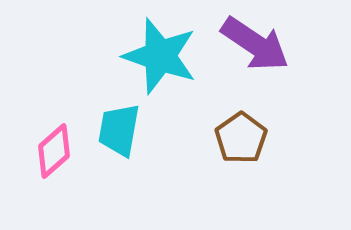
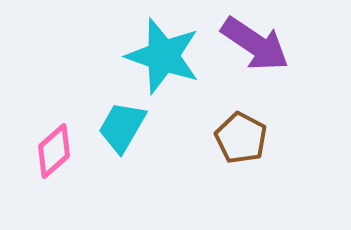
cyan star: moved 3 px right
cyan trapezoid: moved 3 px right, 3 px up; rotated 20 degrees clockwise
brown pentagon: rotated 9 degrees counterclockwise
